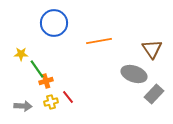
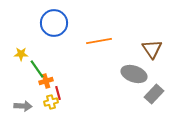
red line: moved 10 px left, 4 px up; rotated 24 degrees clockwise
